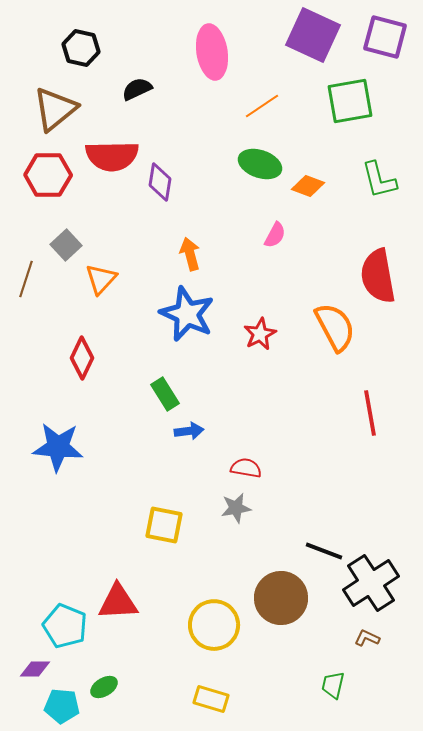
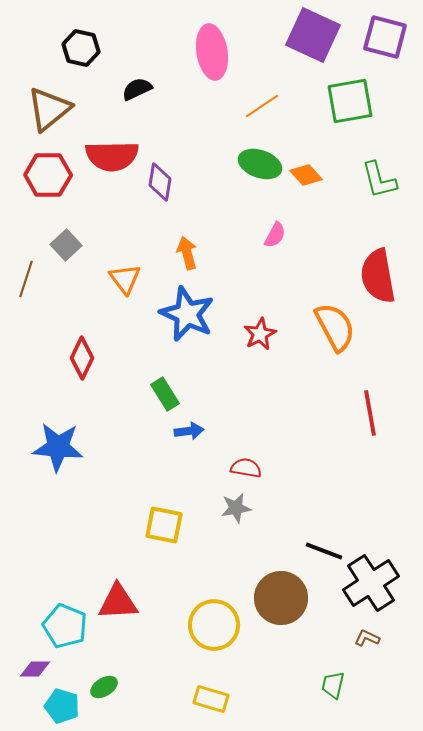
brown triangle at (55, 109): moved 6 px left
orange diamond at (308, 186): moved 2 px left, 11 px up; rotated 28 degrees clockwise
orange arrow at (190, 254): moved 3 px left, 1 px up
orange triangle at (101, 279): moved 24 px right; rotated 20 degrees counterclockwise
cyan pentagon at (62, 706): rotated 12 degrees clockwise
